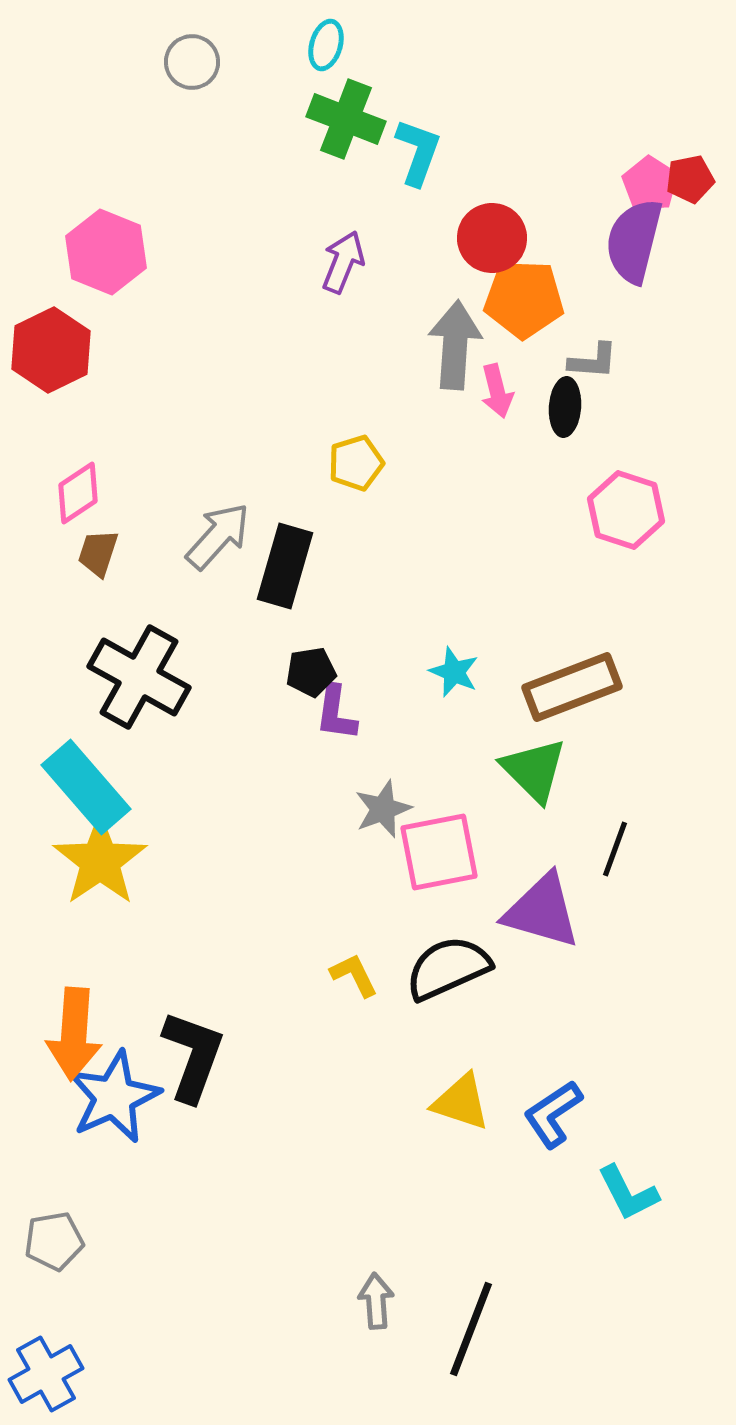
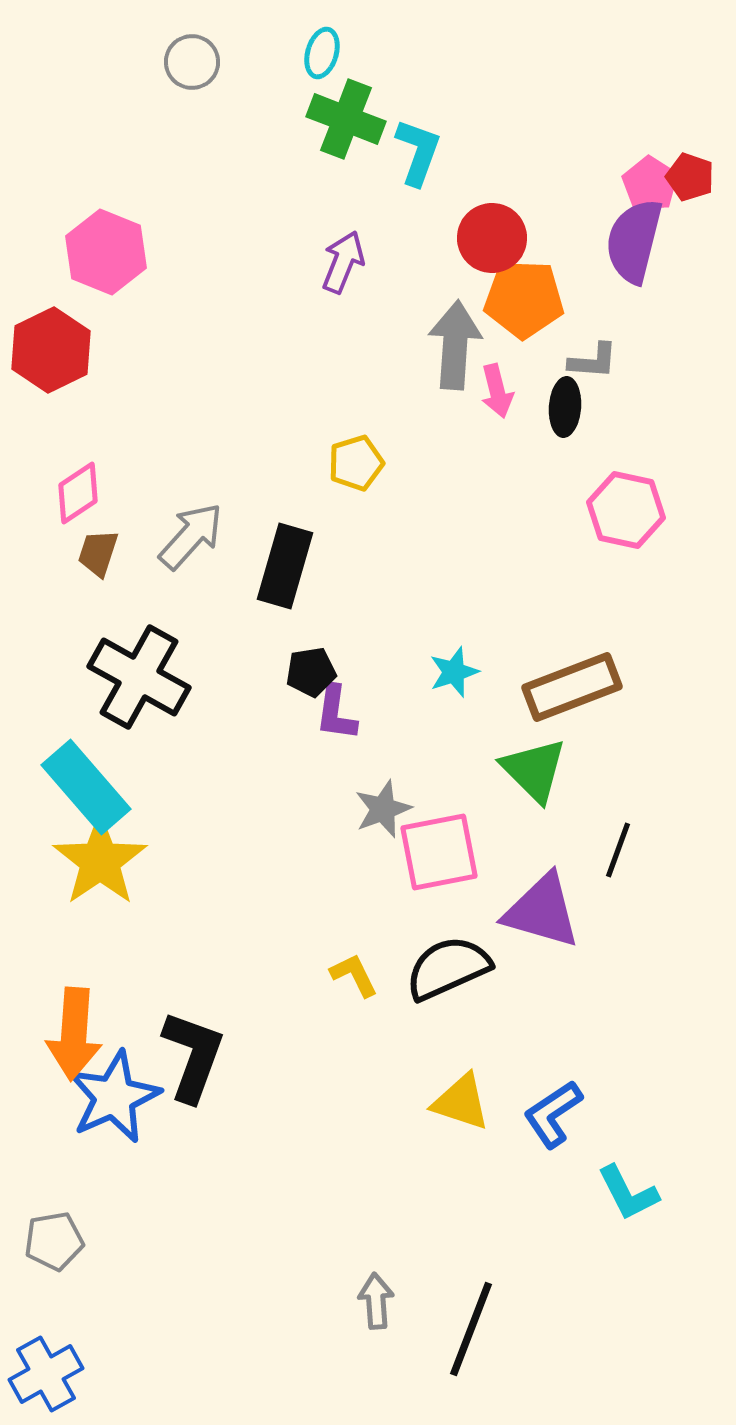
cyan ellipse at (326, 45): moved 4 px left, 8 px down
red pentagon at (690, 179): moved 2 px up; rotated 30 degrees clockwise
pink hexagon at (626, 510): rotated 6 degrees counterclockwise
gray arrow at (218, 536): moved 27 px left
cyan star at (454, 672): rotated 30 degrees clockwise
black line at (615, 849): moved 3 px right, 1 px down
